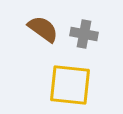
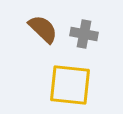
brown semicircle: rotated 8 degrees clockwise
